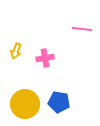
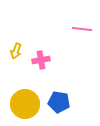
pink cross: moved 4 px left, 2 px down
